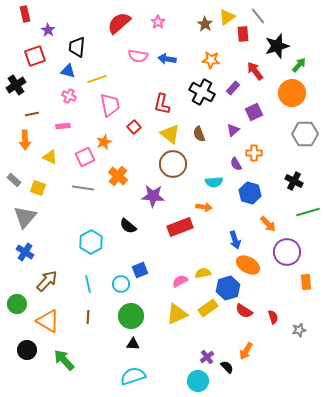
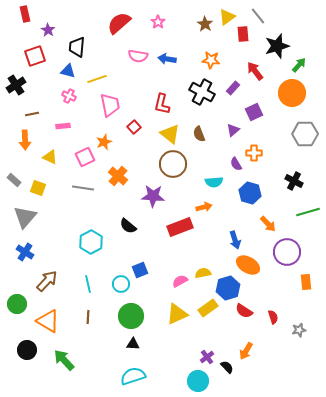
orange arrow at (204, 207): rotated 21 degrees counterclockwise
